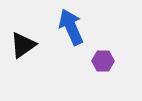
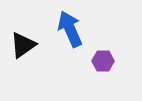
blue arrow: moved 1 px left, 2 px down
